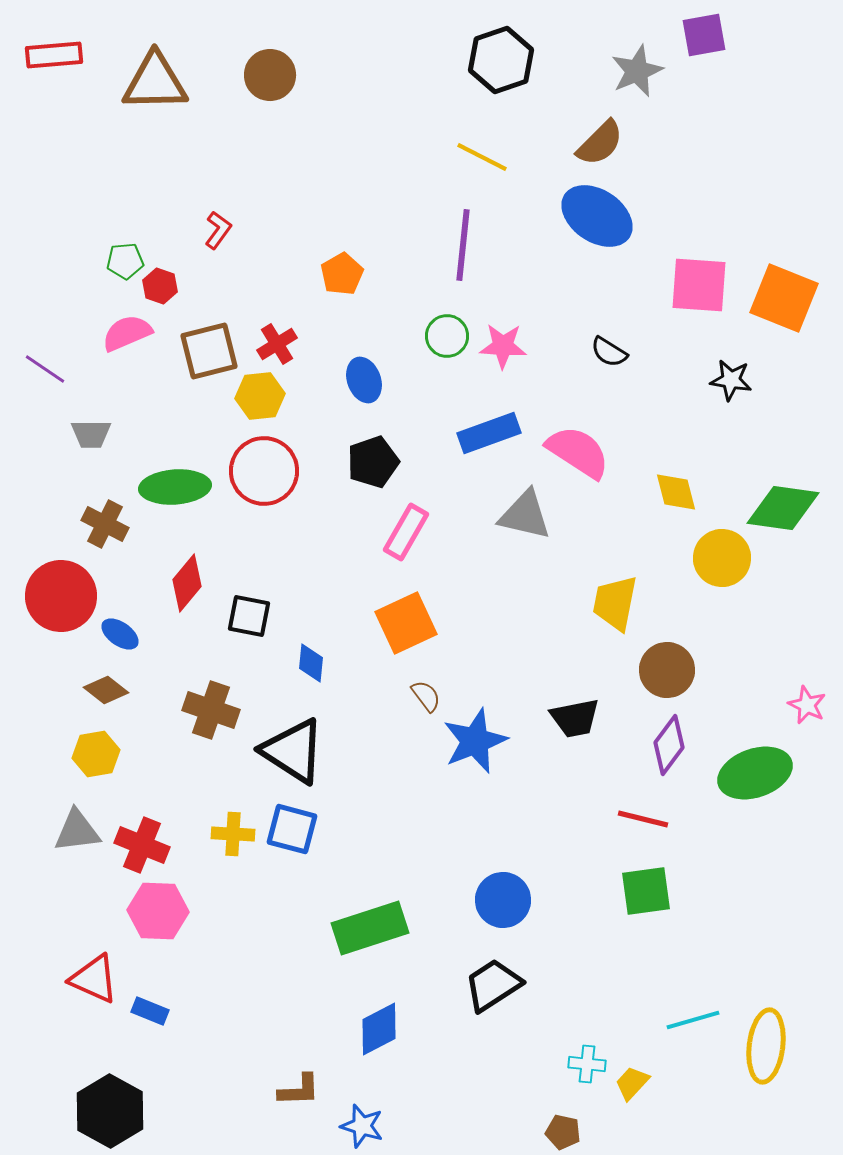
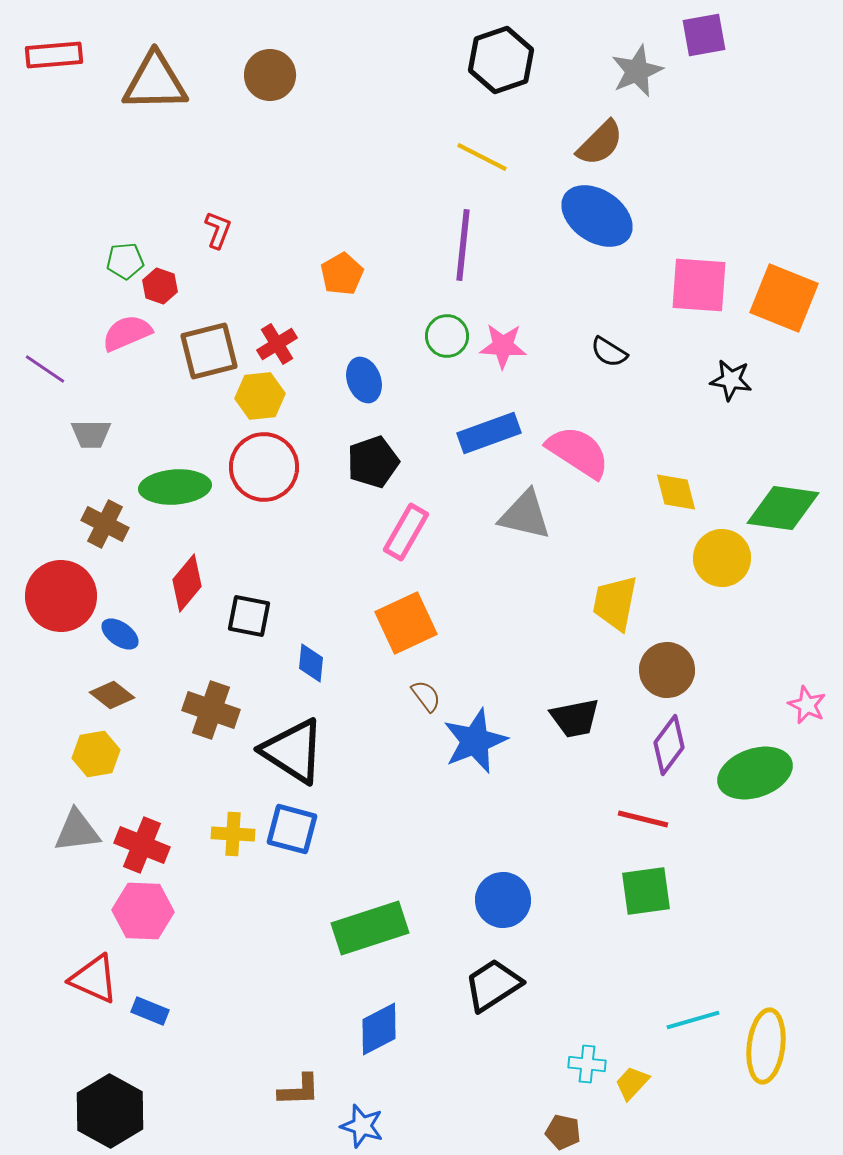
red L-shape at (218, 230): rotated 15 degrees counterclockwise
red circle at (264, 471): moved 4 px up
brown diamond at (106, 690): moved 6 px right, 5 px down
pink hexagon at (158, 911): moved 15 px left
